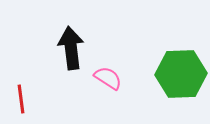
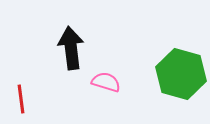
green hexagon: rotated 18 degrees clockwise
pink semicircle: moved 2 px left, 4 px down; rotated 16 degrees counterclockwise
